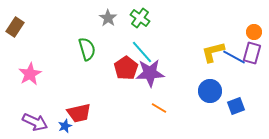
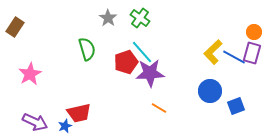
yellow L-shape: rotated 30 degrees counterclockwise
red pentagon: moved 6 px up; rotated 15 degrees clockwise
